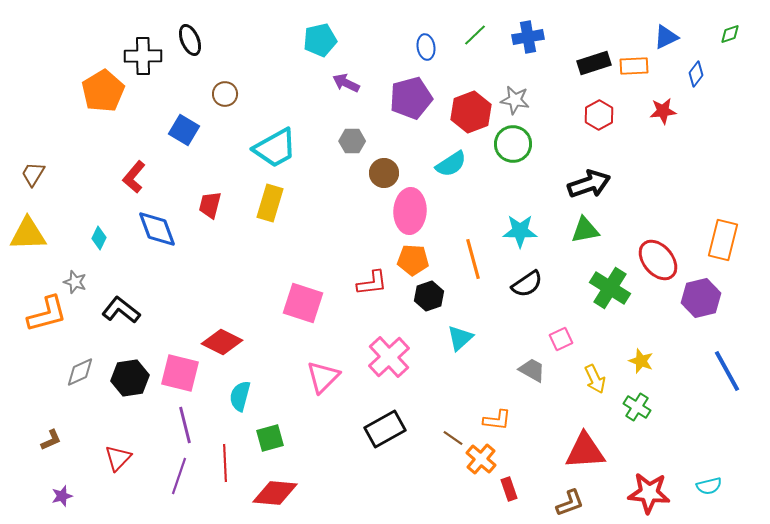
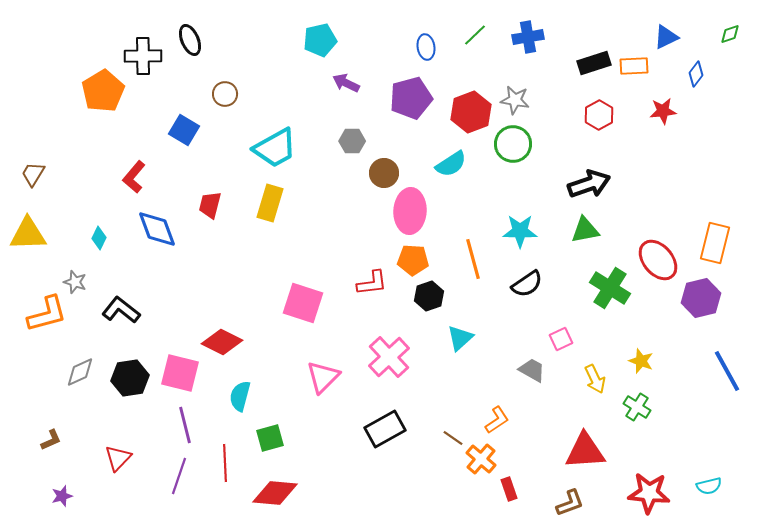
orange rectangle at (723, 240): moved 8 px left, 3 px down
orange L-shape at (497, 420): rotated 40 degrees counterclockwise
